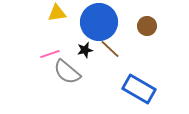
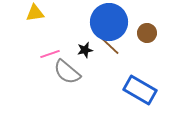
yellow triangle: moved 22 px left
blue circle: moved 10 px right
brown circle: moved 7 px down
brown line: moved 3 px up
blue rectangle: moved 1 px right, 1 px down
